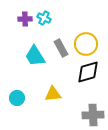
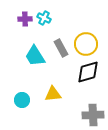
cyan circle: moved 5 px right, 2 px down
